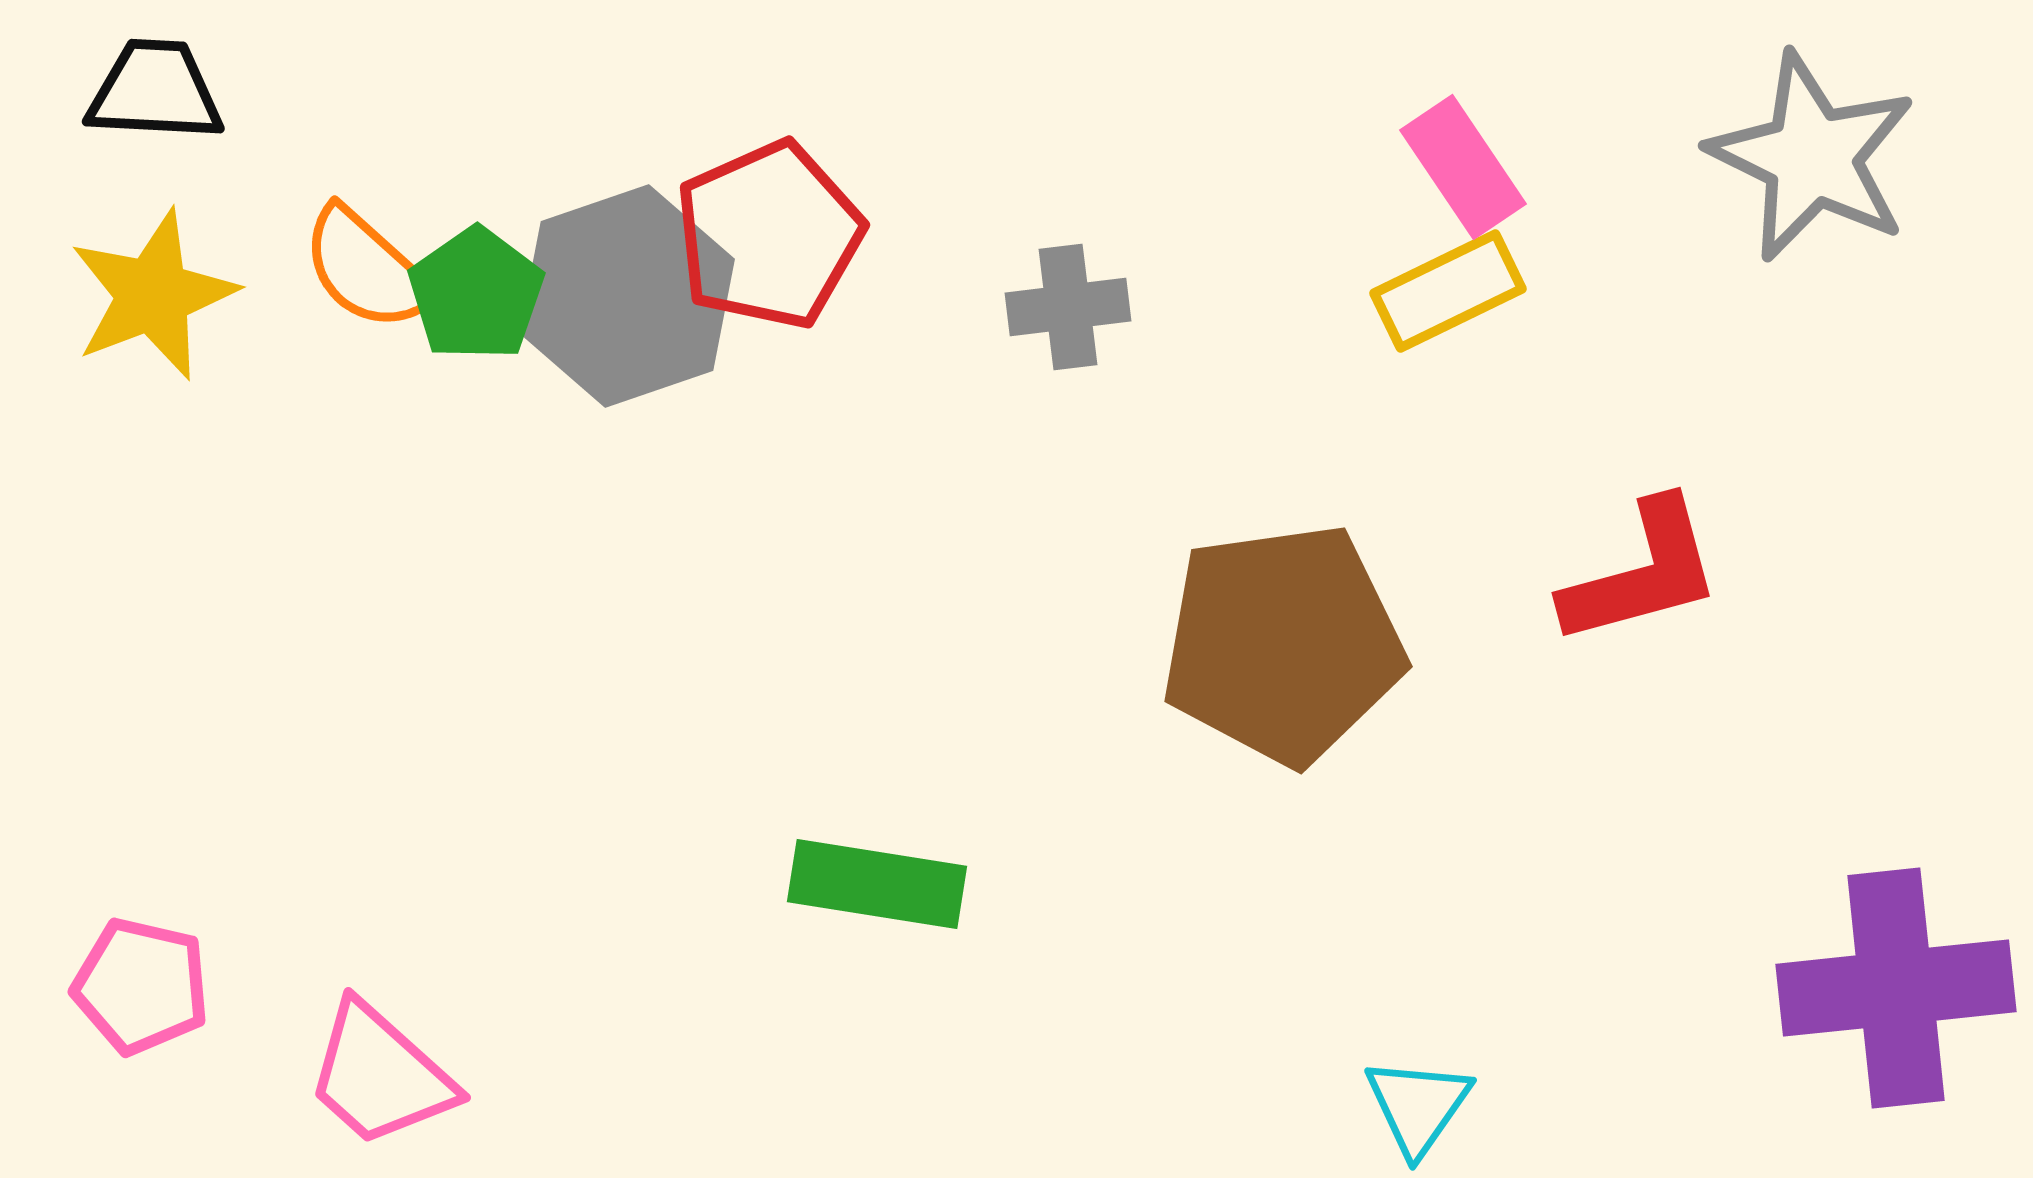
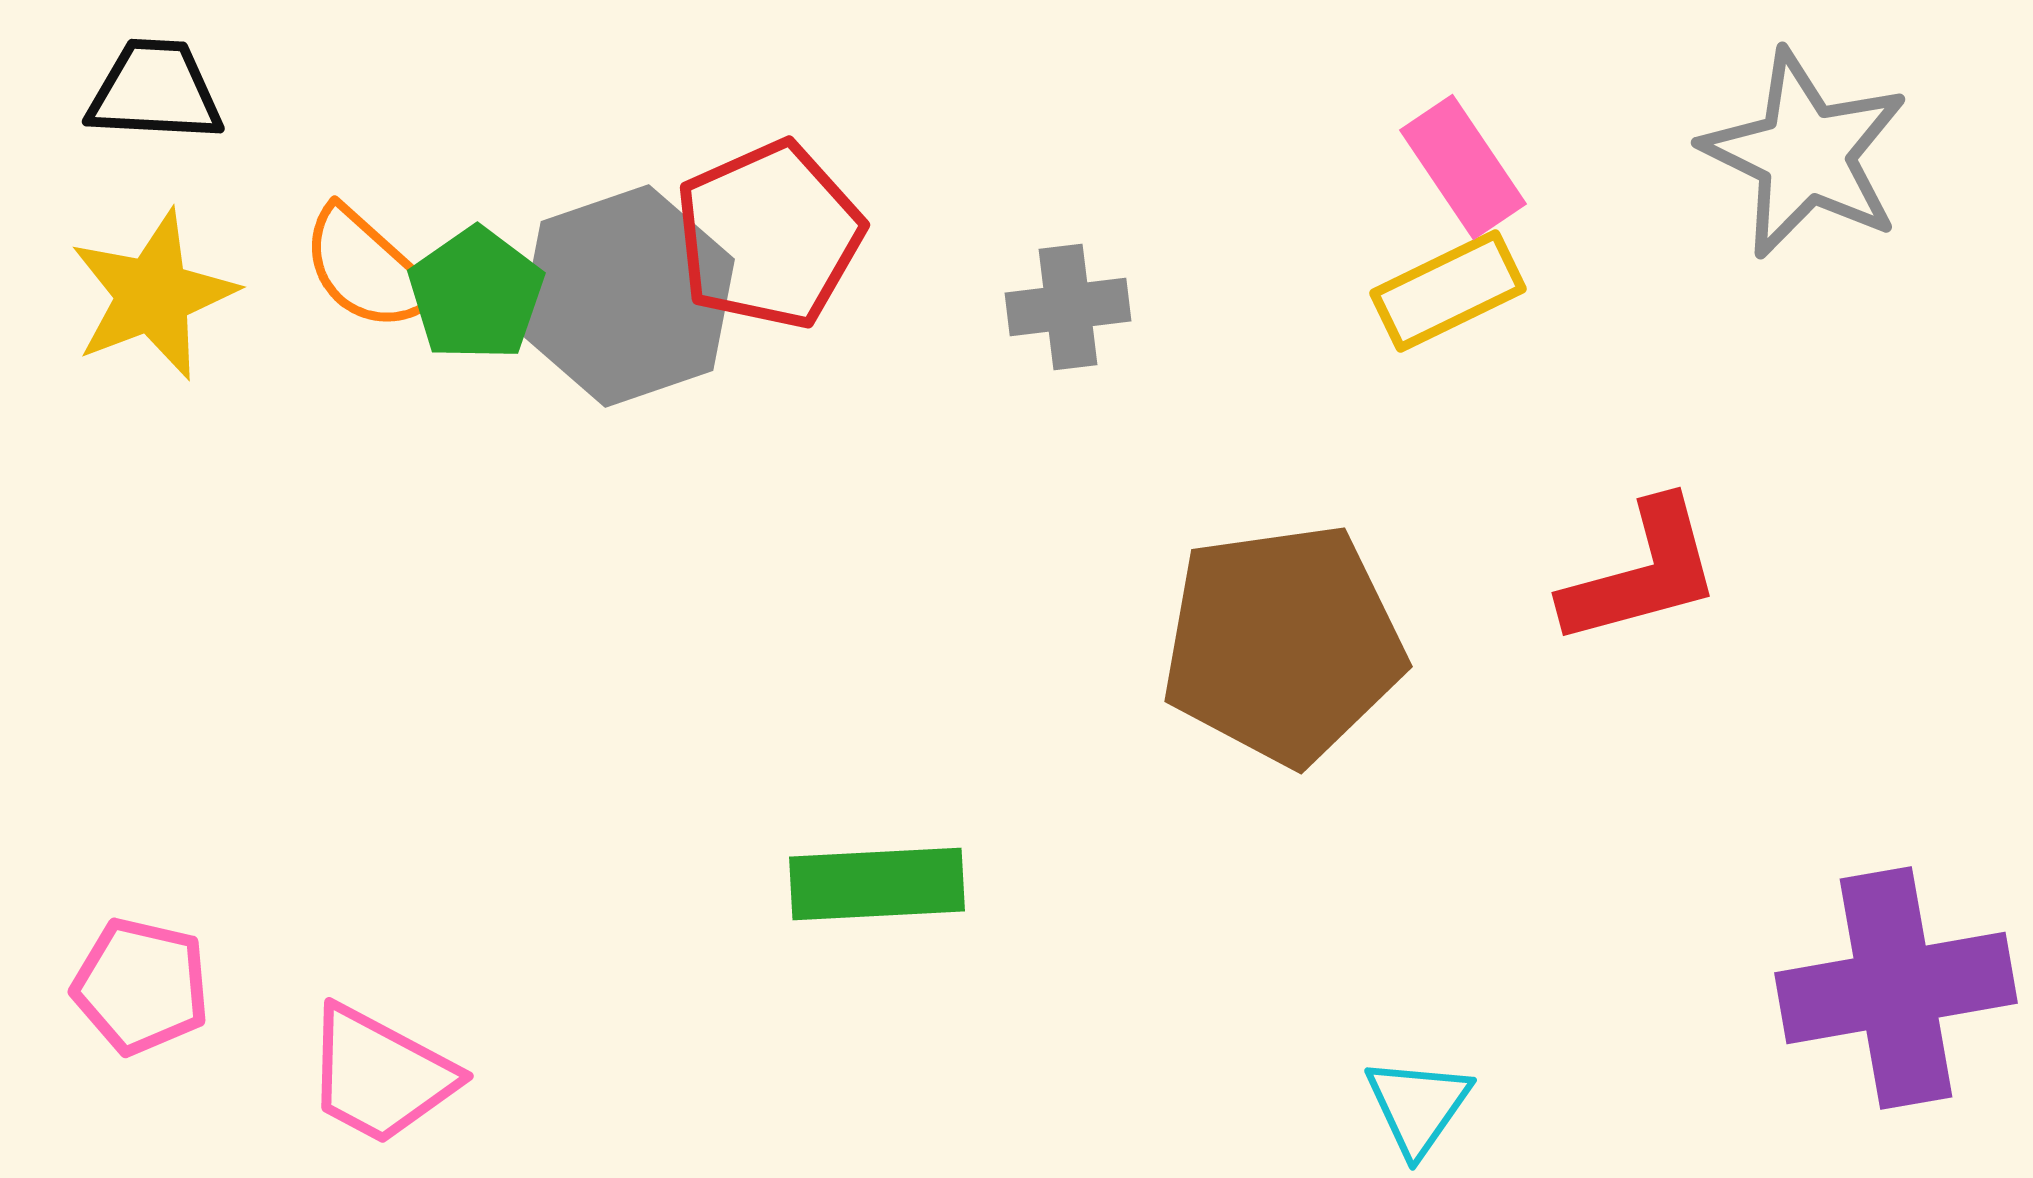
gray star: moved 7 px left, 3 px up
green rectangle: rotated 12 degrees counterclockwise
purple cross: rotated 4 degrees counterclockwise
pink trapezoid: rotated 14 degrees counterclockwise
